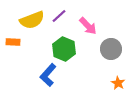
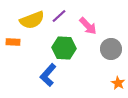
green hexagon: moved 1 px up; rotated 20 degrees counterclockwise
